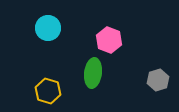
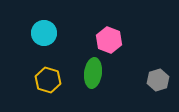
cyan circle: moved 4 px left, 5 px down
yellow hexagon: moved 11 px up
